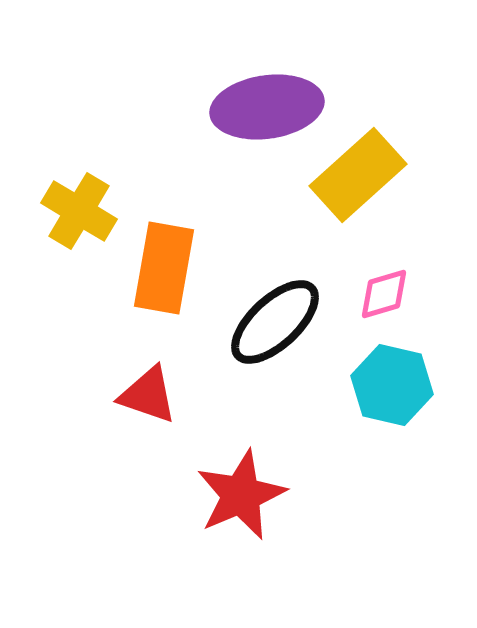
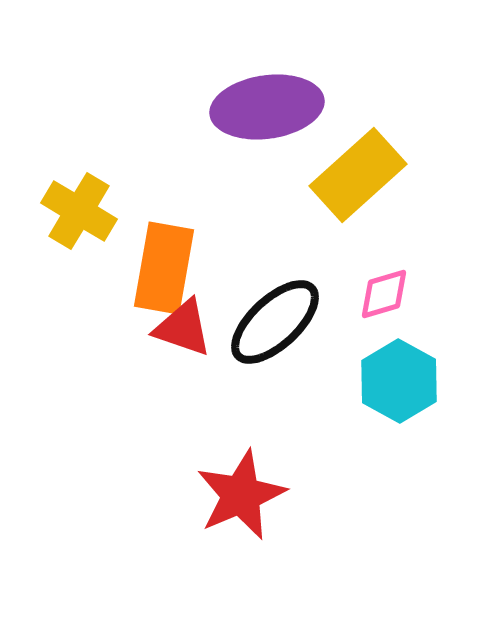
cyan hexagon: moved 7 px right, 4 px up; rotated 16 degrees clockwise
red triangle: moved 35 px right, 67 px up
